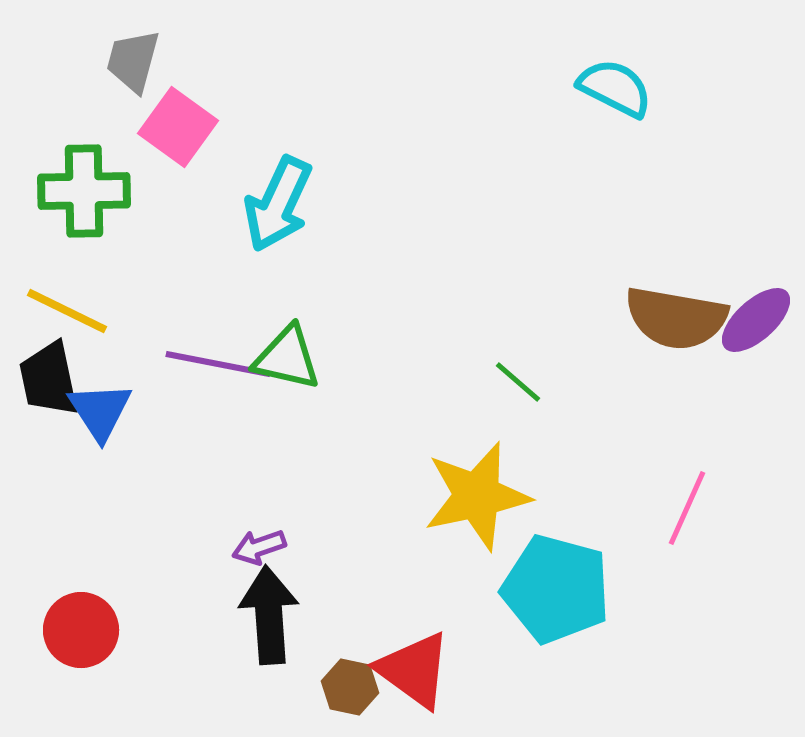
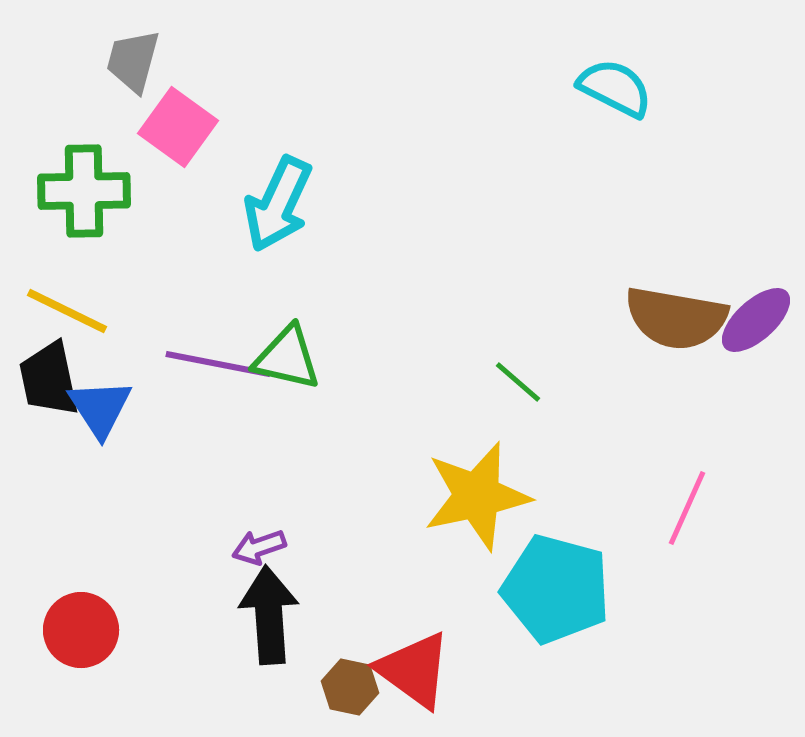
blue triangle: moved 3 px up
